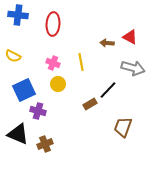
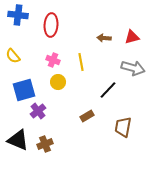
red ellipse: moved 2 px left, 1 px down
red triangle: moved 2 px right; rotated 42 degrees counterclockwise
brown arrow: moved 3 px left, 5 px up
yellow semicircle: rotated 21 degrees clockwise
pink cross: moved 3 px up
yellow circle: moved 2 px up
blue square: rotated 10 degrees clockwise
brown rectangle: moved 3 px left, 12 px down
purple cross: rotated 35 degrees clockwise
brown trapezoid: rotated 10 degrees counterclockwise
black triangle: moved 6 px down
